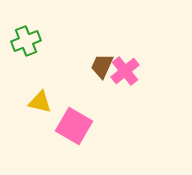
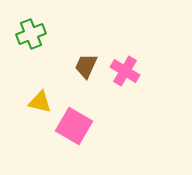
green cross: moved 5 px right, 7 px up
brown trapezoid: moved 16 px left
pink cross: rotated 20 degrees counterclockwise
